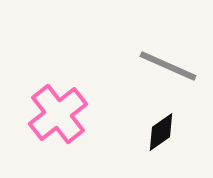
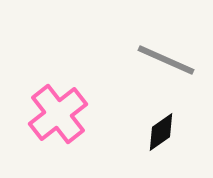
gray line: moved 2 px left, 6 px up
